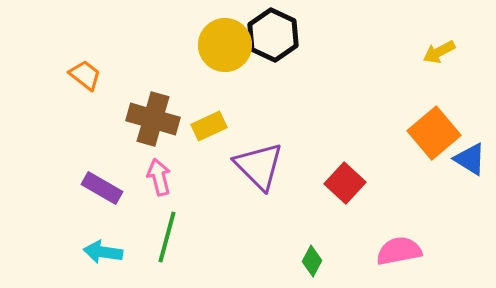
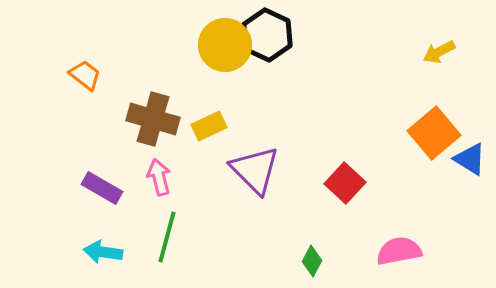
black hexagon: moved 6 px left
purple triangle: moved 4 px left, 4 px down
